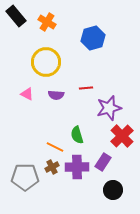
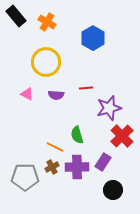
blue hexagon: rotated 15 degrees counterclockwise
